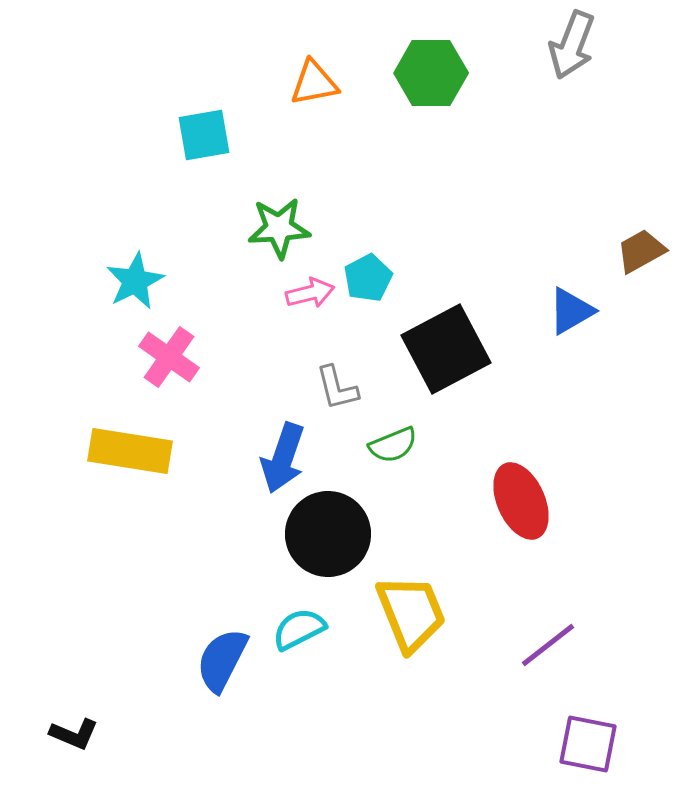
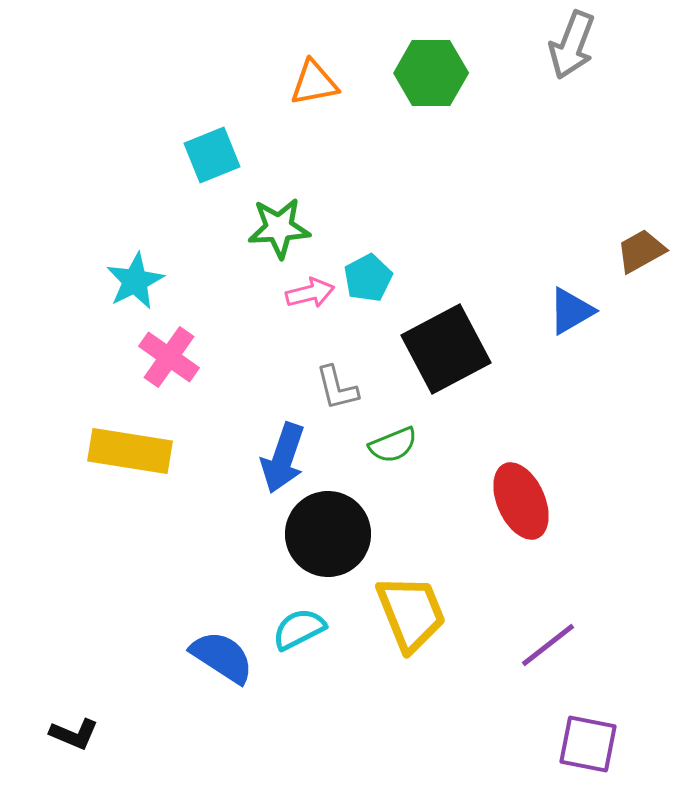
cyan square: moved 8 px right, 20 px down; rotated 12 degrees counterclockwise
blue semicircle: moved 3 px up; rotated 96 degrees clockwise
